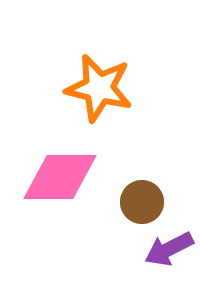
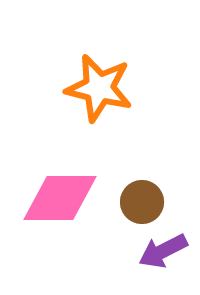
pink diamond: moved 21 px down
purple arrow: moved 6 px left, 2 px down
